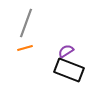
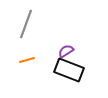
gray line: moved 1 px down
orange line: moved 2 px right, 12 px down
